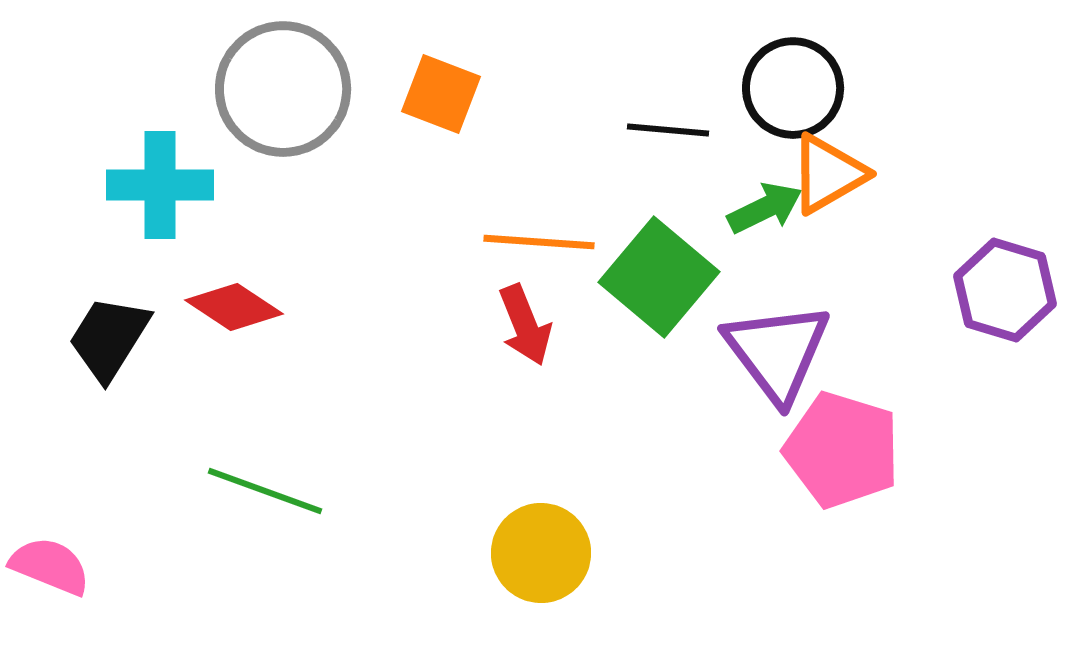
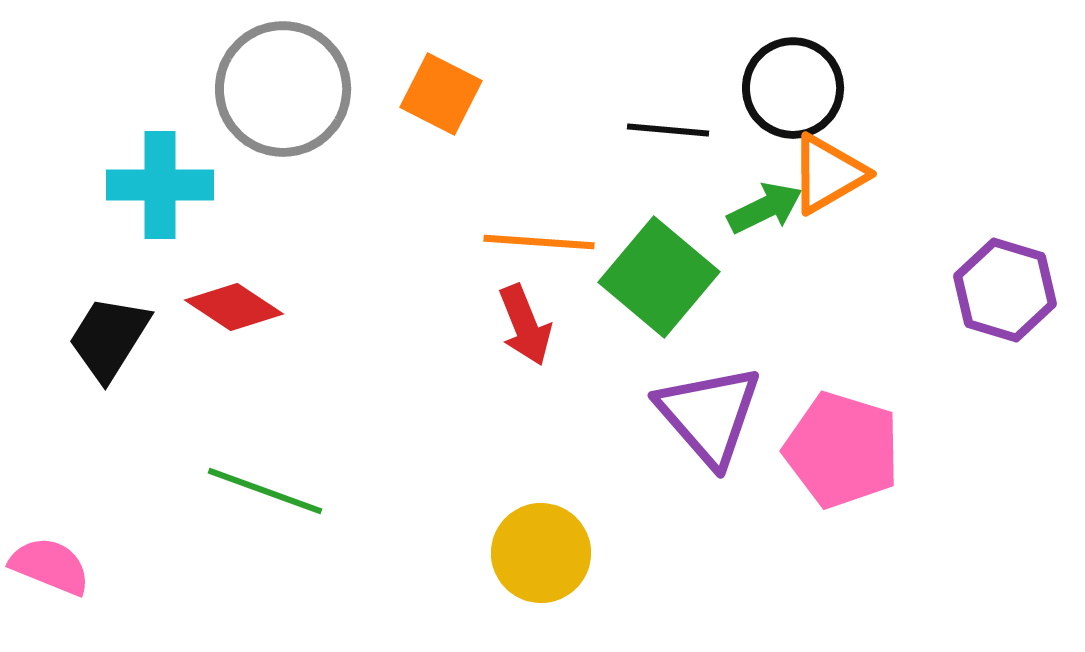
orange square: rotated 6 degrees clockwise
purple triangle: moved 68 px left, 63 px down; rotated 4 degrees counterclockwise
